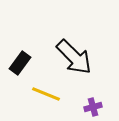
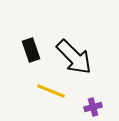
black rectangle: moved 11 px right, 13 px up; rotated 55 degrees counterclockwise
yellow line: moved 5 px right, 3 px up
